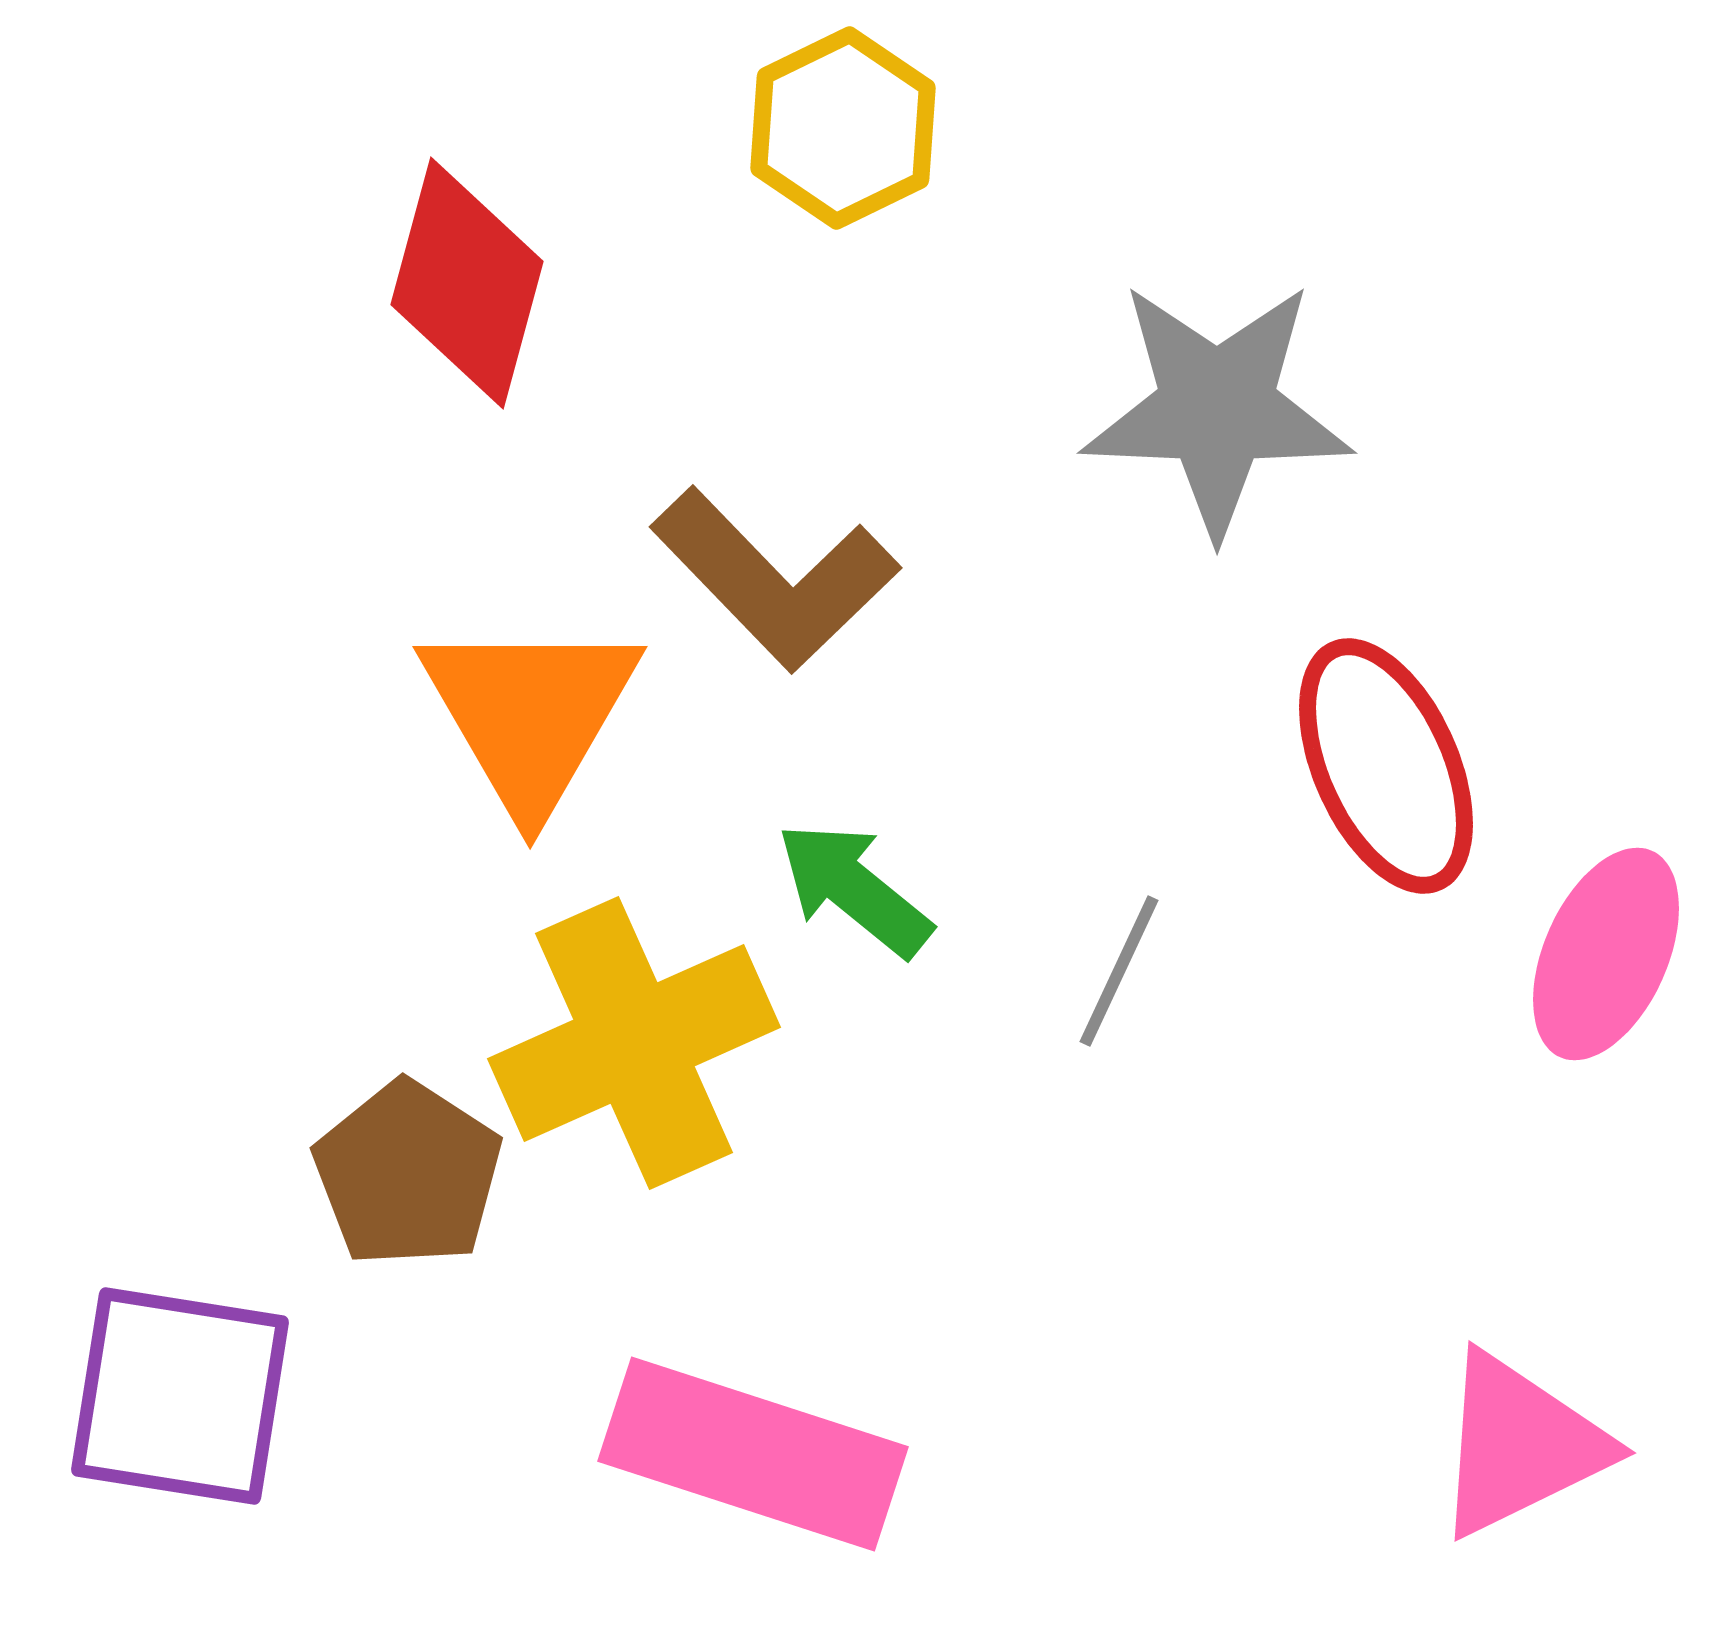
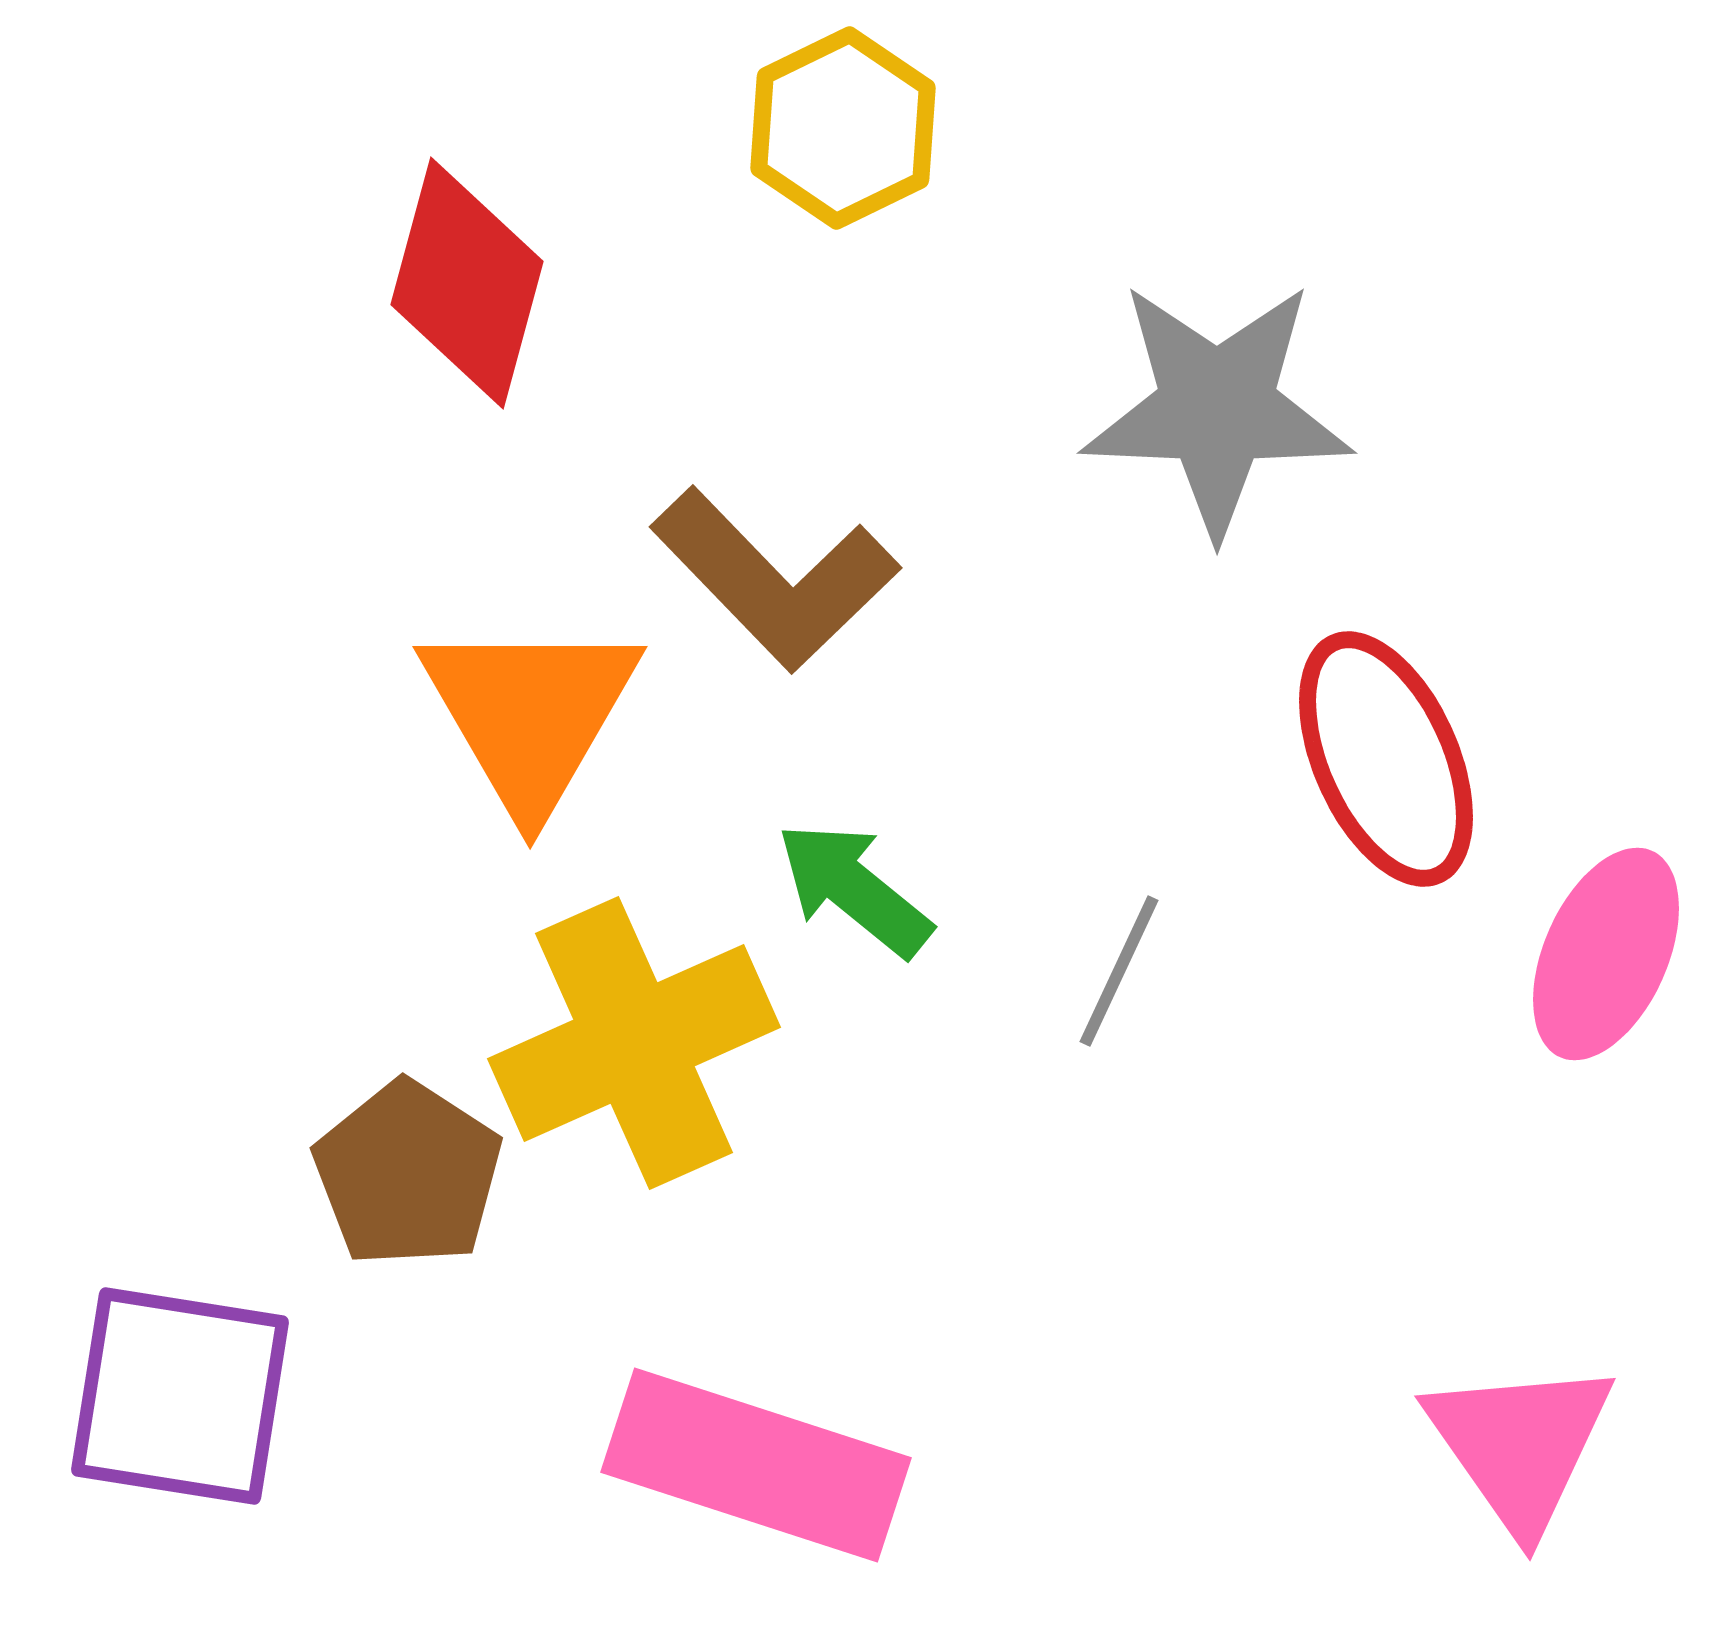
red ellipse: moved 7 px up
pink triangle: rotated 39 degrees counterclockwise
pink rectangle: moved 3 px right, 11 px down
